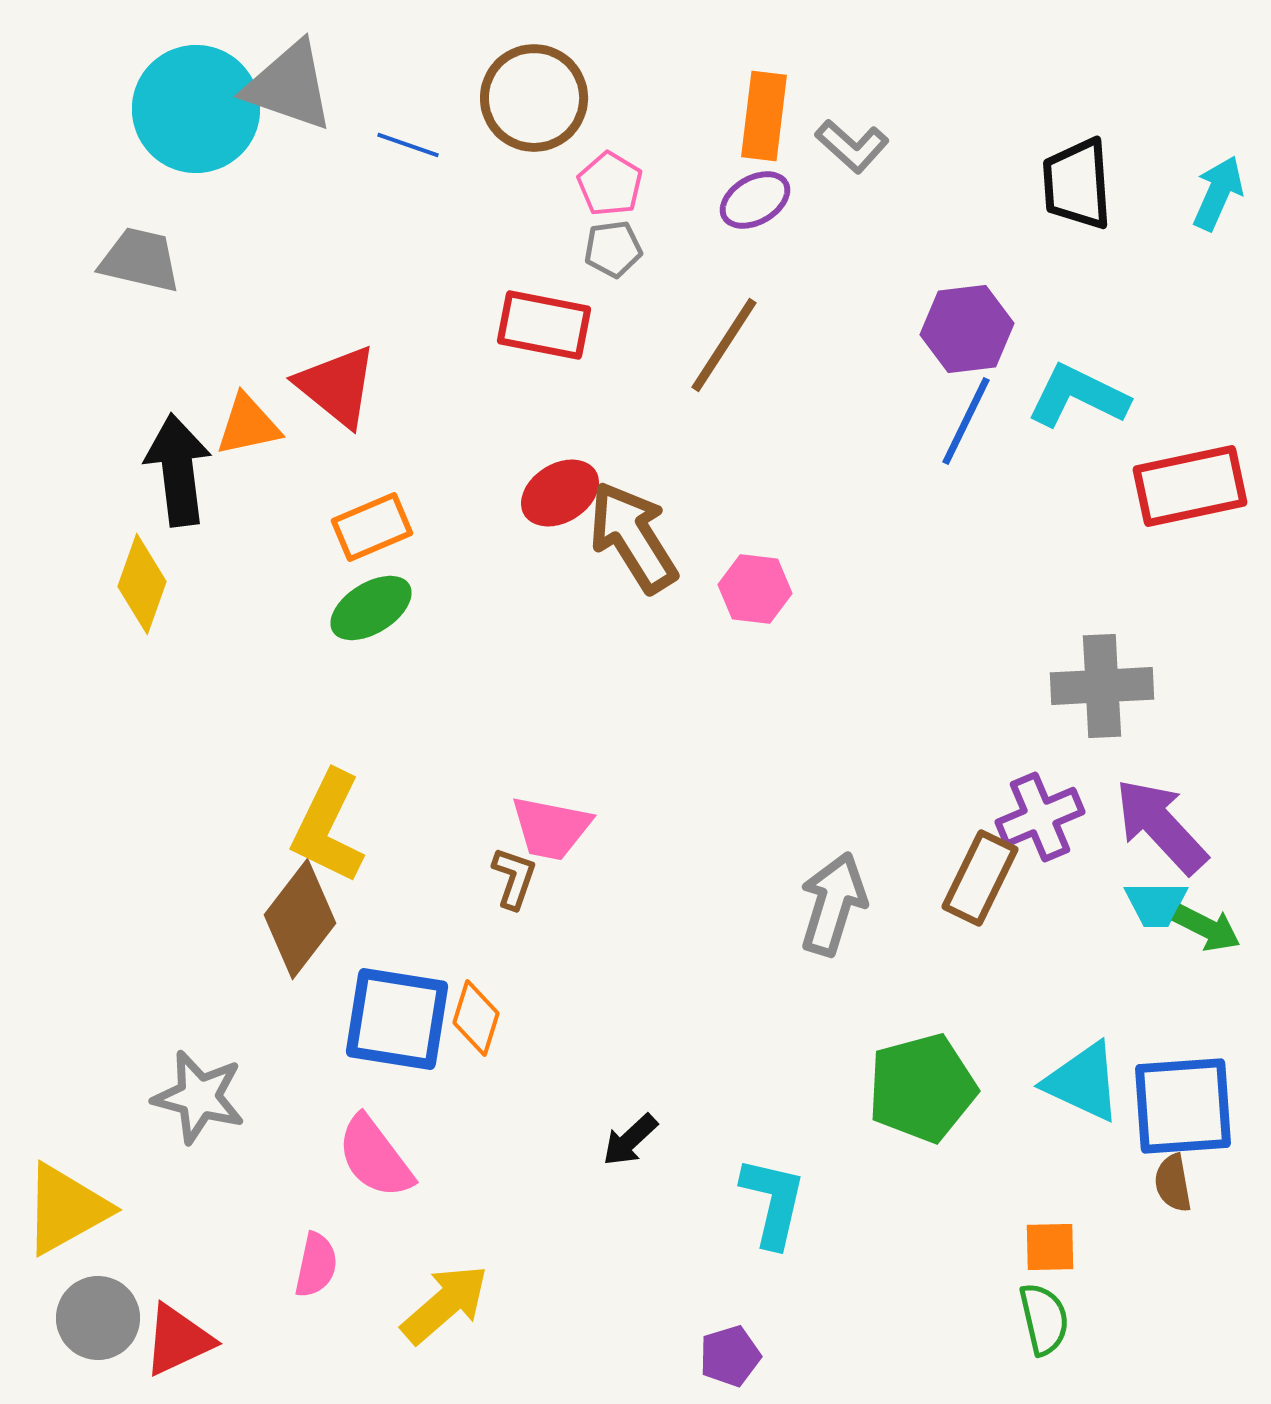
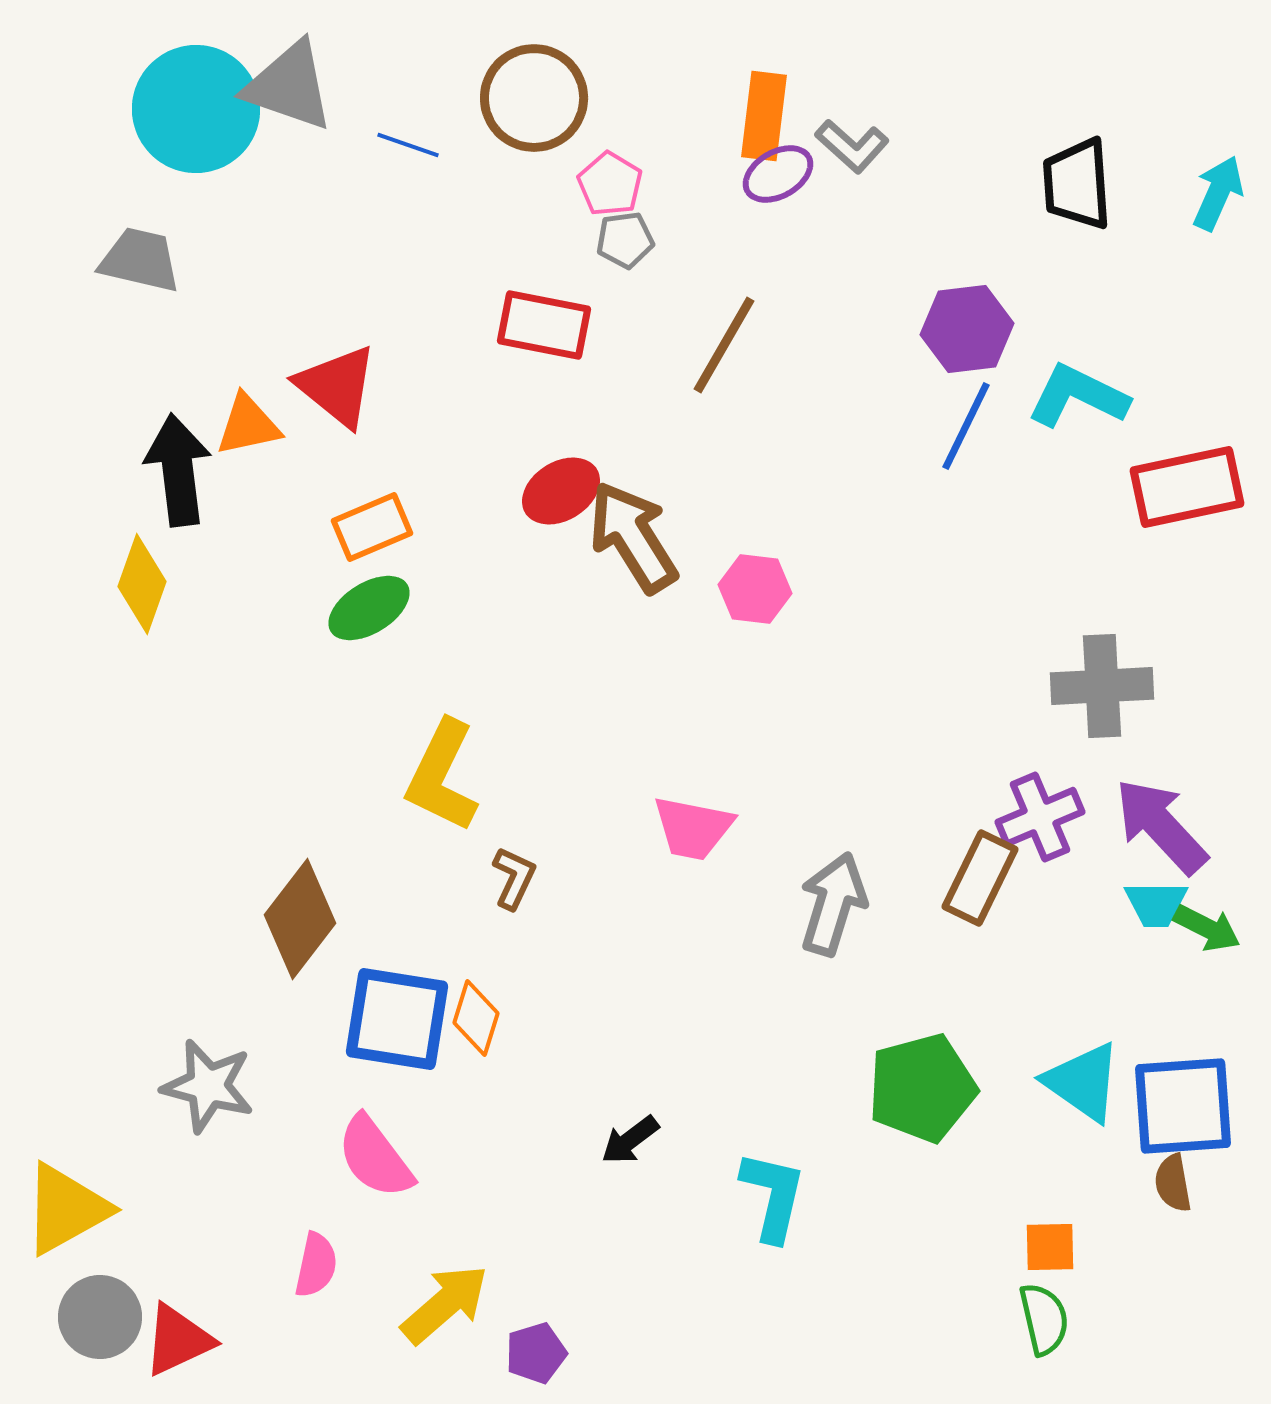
purple ellipse at (755, 200): moved 23 px right, 26 px up
gray pentagon at (613, 249): moved 12 px right, 9 px up
brown line at (724, 345): rotated 3 degrees counterclockwise
blue line at (966, 421): moved 5 px down
red rectangle at (1190, 486): moved 3 px left, 1 px down
red ellipse at (560, 493): moved 1 px right, 2 px up
green ellipse at (371, 608): moved 2 px left
yellow L-shape at (328, 827): moved 114 px right, 51 px up
pink trapezoid at (551, 828): moved 142 px right
brown L-shape at (514, 878): rotated 6 degrees clockwise
cyan triangle at (1083, 1082): rotated 10 degrees clockwise
gray star at (199, 1097): moved 9 px right, 11 px up
black arrow at (630, 1140): rotated 6 degrees clockwise
cyan L-shape at (773, 1202): moved 6 px up
gray circle at (98, 1318): moved 2 px right, 1 px up
purple pentagon at (730, 1356): moved 194 px left, 3 px up
